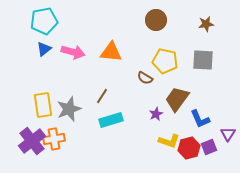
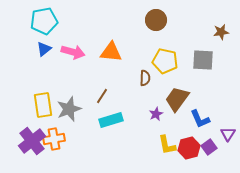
brown star: moved 15 px right, 8 px down
brown semicircle: rotated 119 degrees counterclockwise
yellow L-shape: moved 2 px left, 4 px down; rotated 60 degrees clockwise
purple square: rotated 14 degrees counterclockwise
